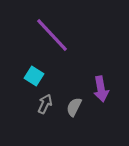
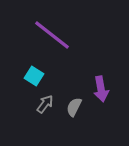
purple line: rotated 9 degrees counterclockwise
gray arrow: rotated 12 degrees clockwise
